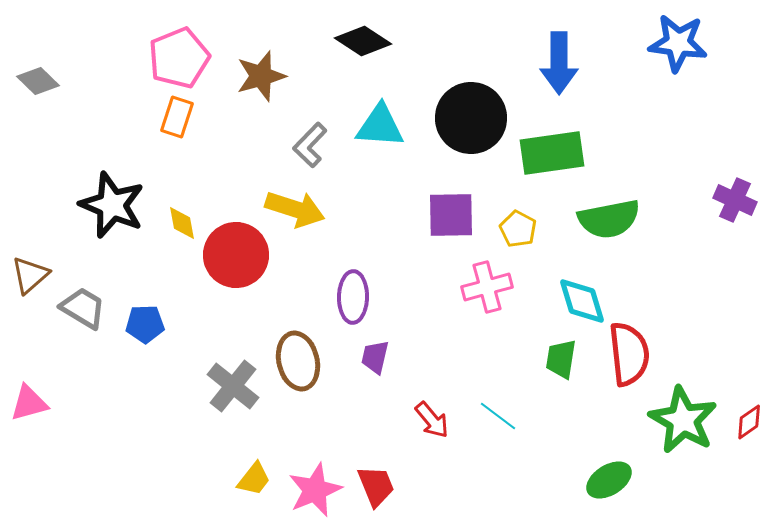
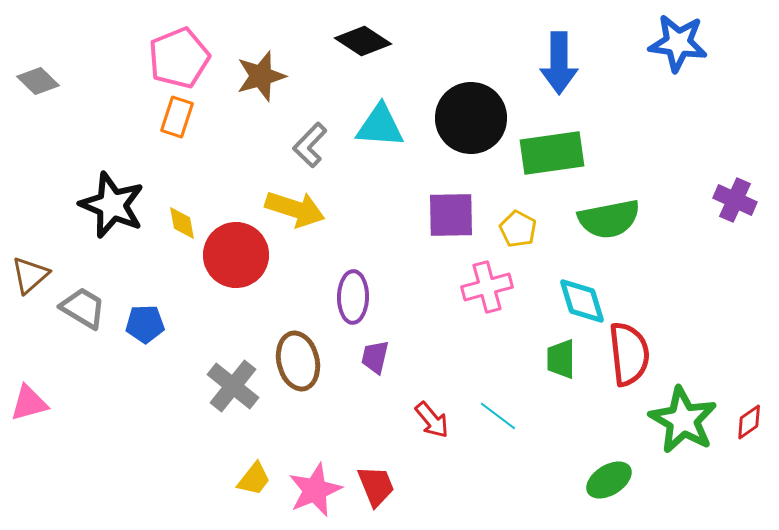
green trapezoid: rotated 9 degrees counterclockwise
